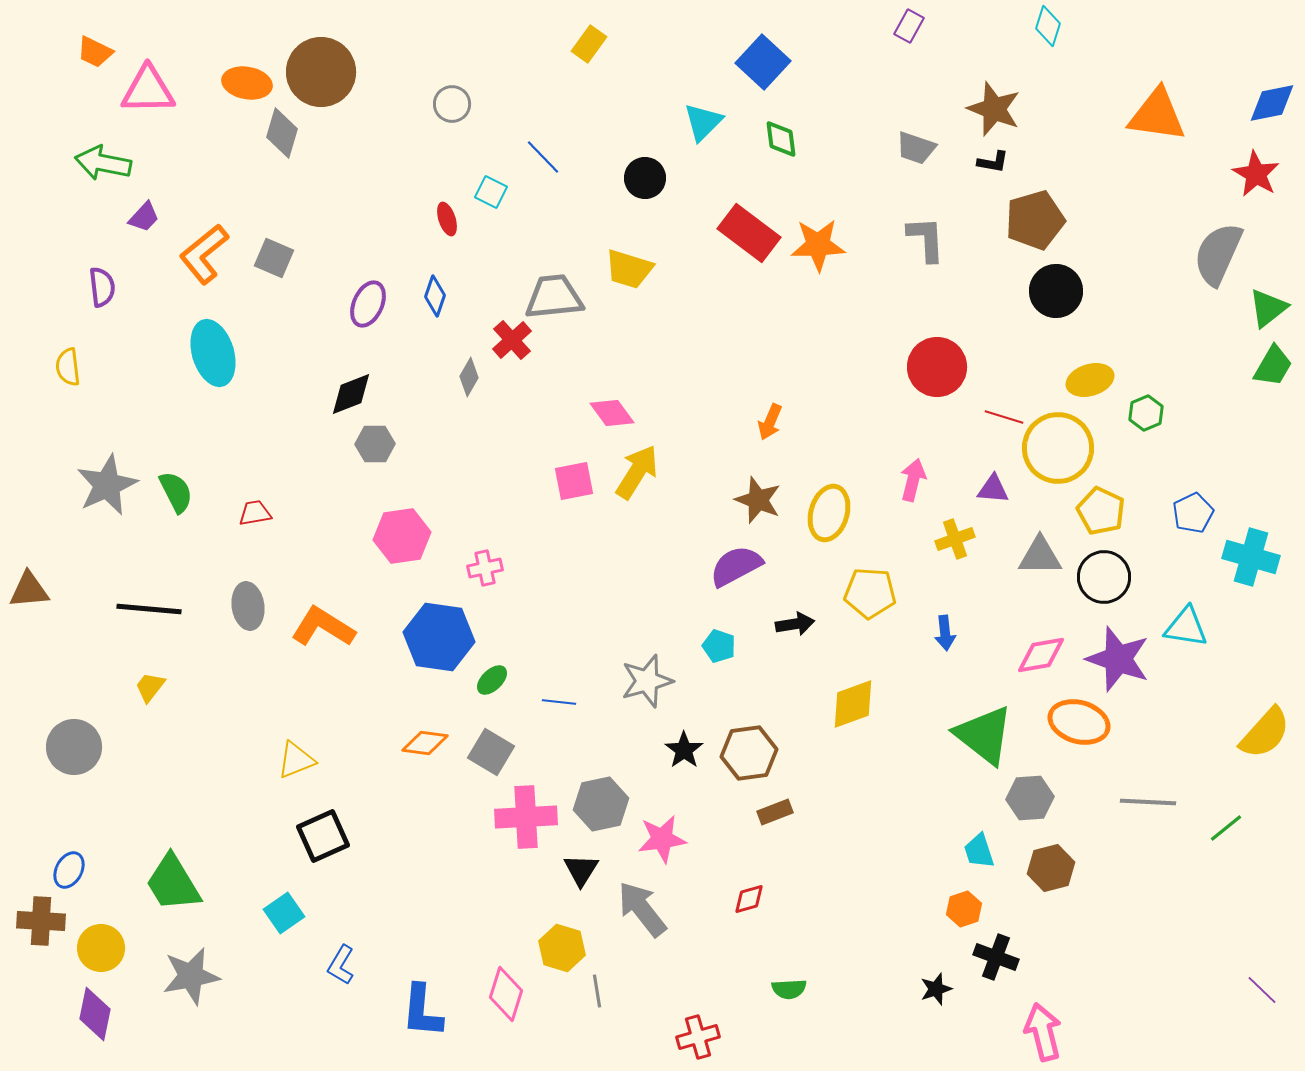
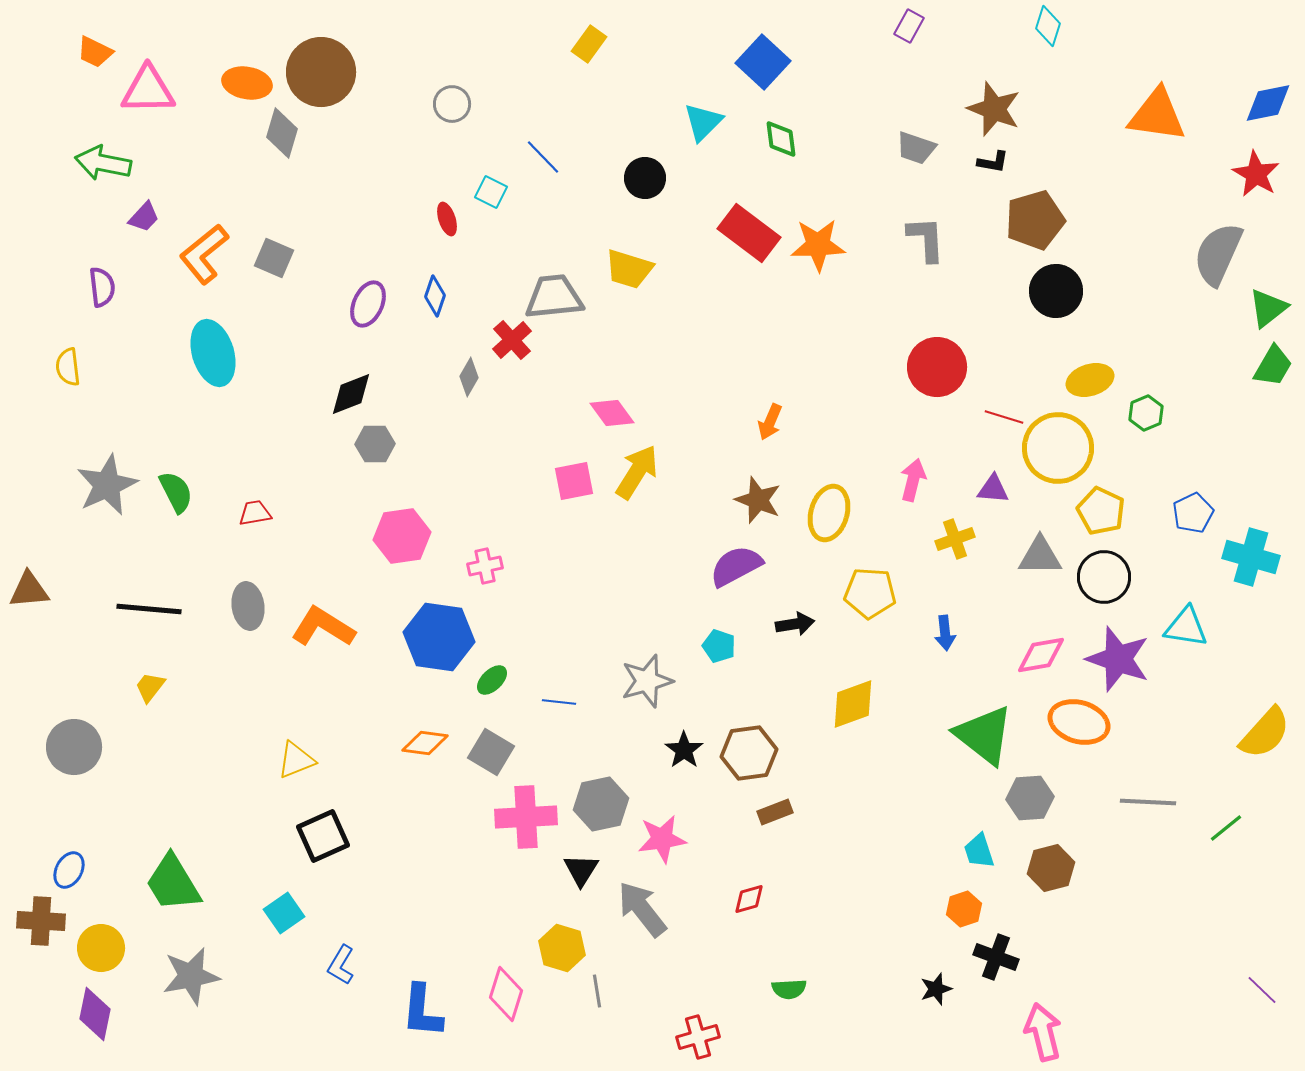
blue diamond at (1272, 103): moved 4 px left
pink cross at (485, 568): moved 2 px up
